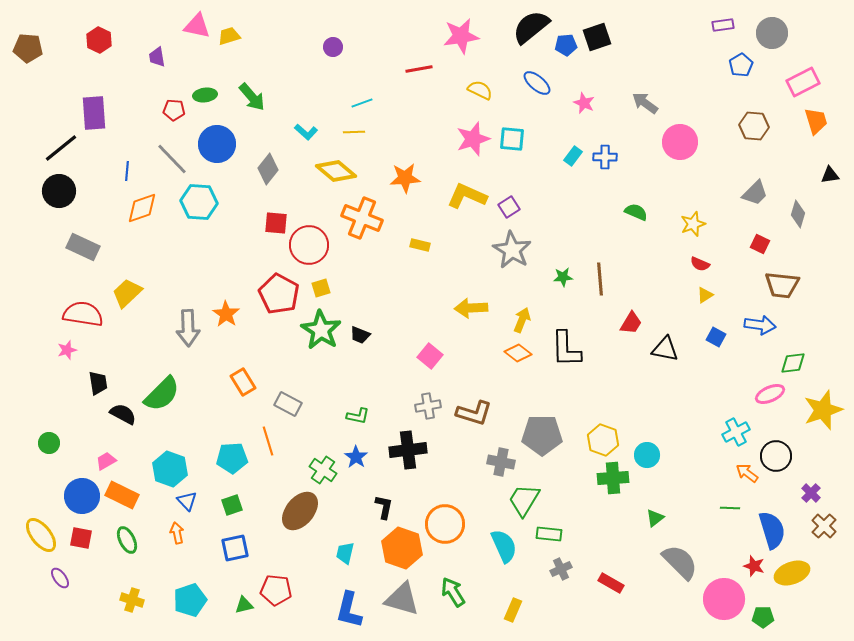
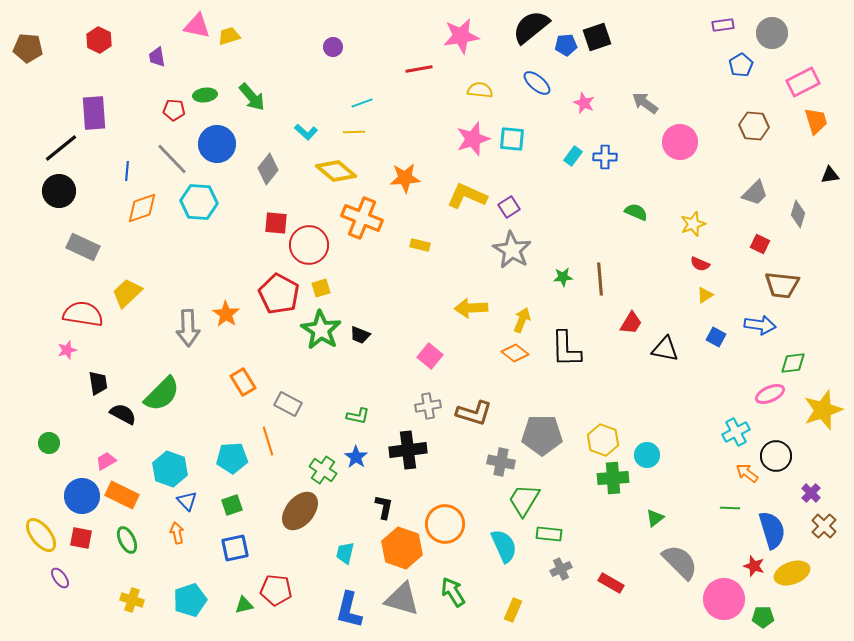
yellow semicircle at (480, 90): rotated 20 degrees counterclockwise
orange diamond at (518, 353): moved 3 px left
